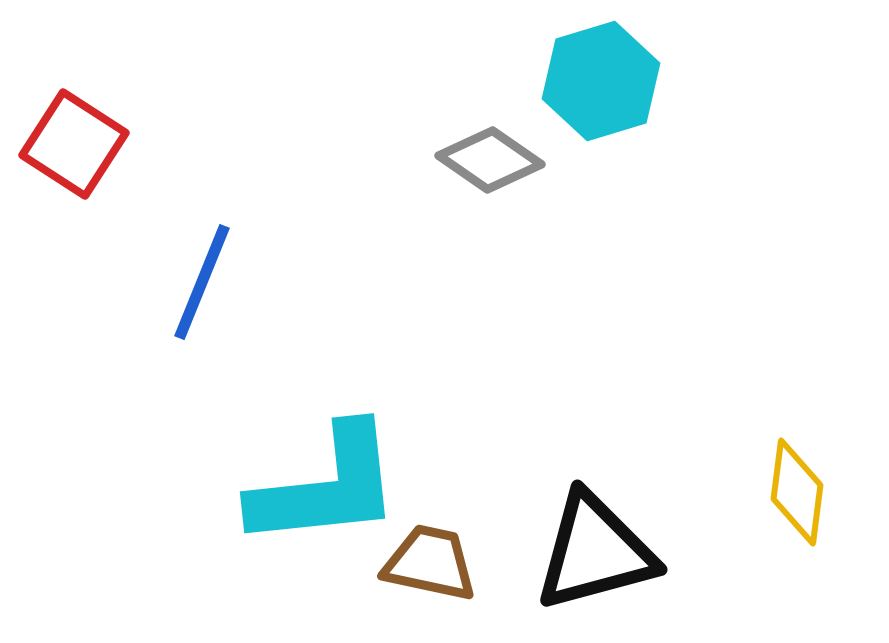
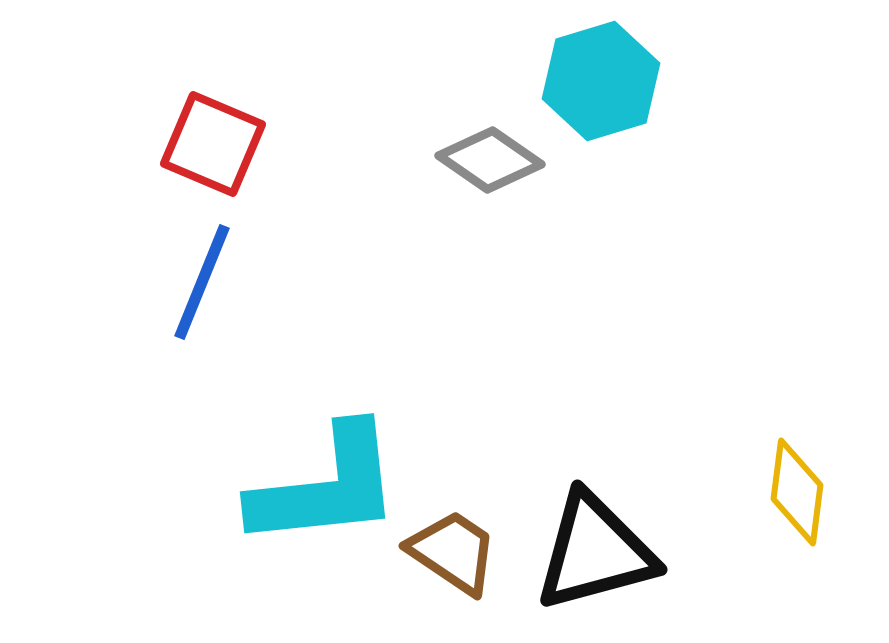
red square: moved 139 px right; rotated 10 degrees counterclockwise
brown trapezoid: moved 23 px right, 11 px up; rotated 22 degrees clockwise
